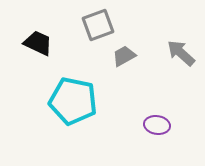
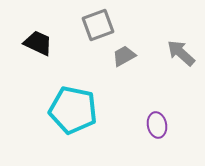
cyan pentagon: moved 9 px down
purple ellipse: rotated 70 degrees clockwise
